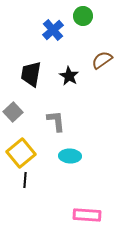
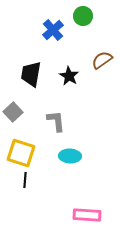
yellow square: rotated 32 degrees counterclockwise
